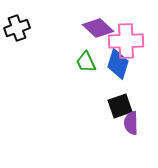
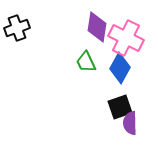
purple diamond: moved 1 px left, 1 px up; rotated 56 degrees clockwise
pink cross: moved 3 px up; rotated 28 degrees clockwise
blue diamond: moved 2 px right, 4 px down; rotated 12 degrees clockwise
black square: moved 1 px down
purple semicircle: moved 1 px left
